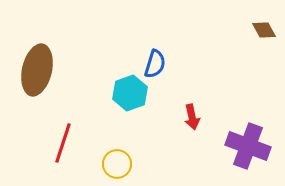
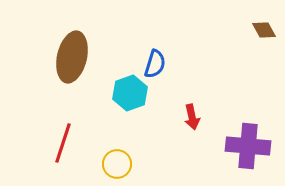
brown ellipse: moved 35 px right, 13 px up
purple cross: rotated 15 degrees counterclockwise
